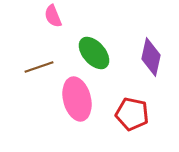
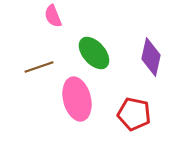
red pentagon: moved 2 px right
